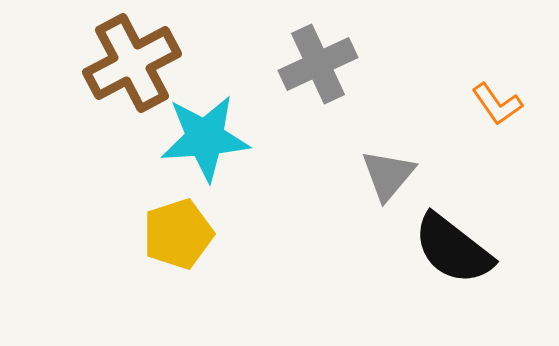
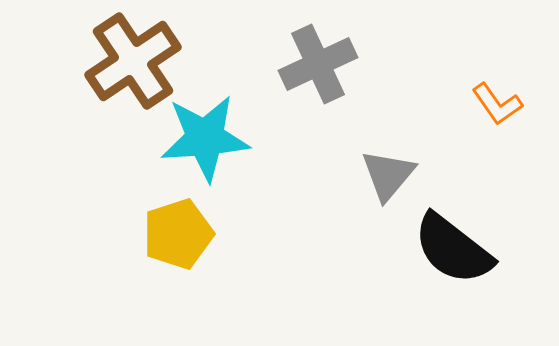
brown cross: moved 1 px right, 2 px up; rotated 6 degrees counterclockwise
